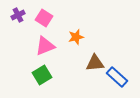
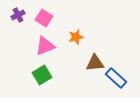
blue rectangle: moved 1 px left, 1 px down
